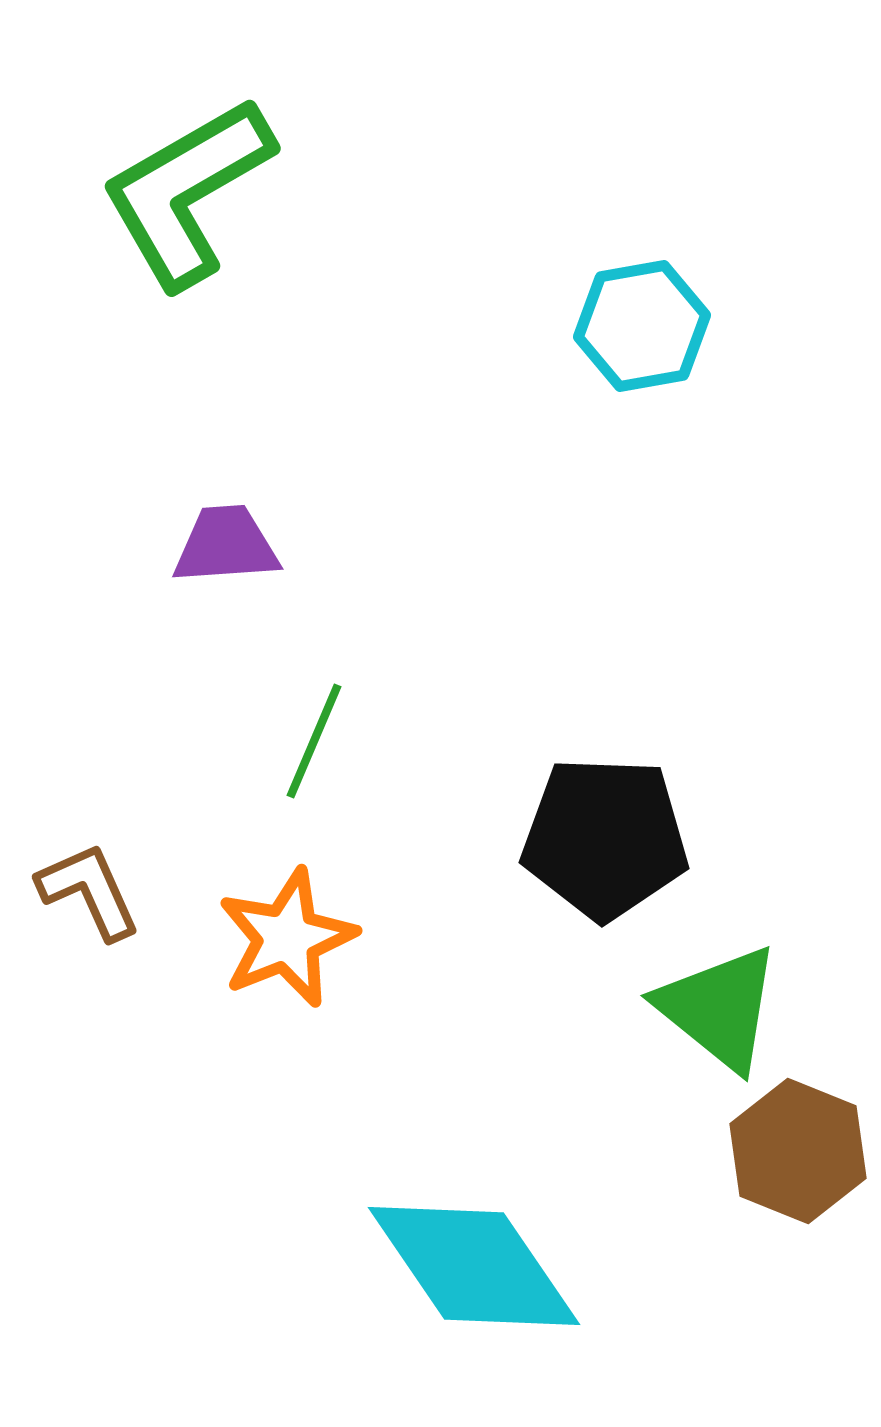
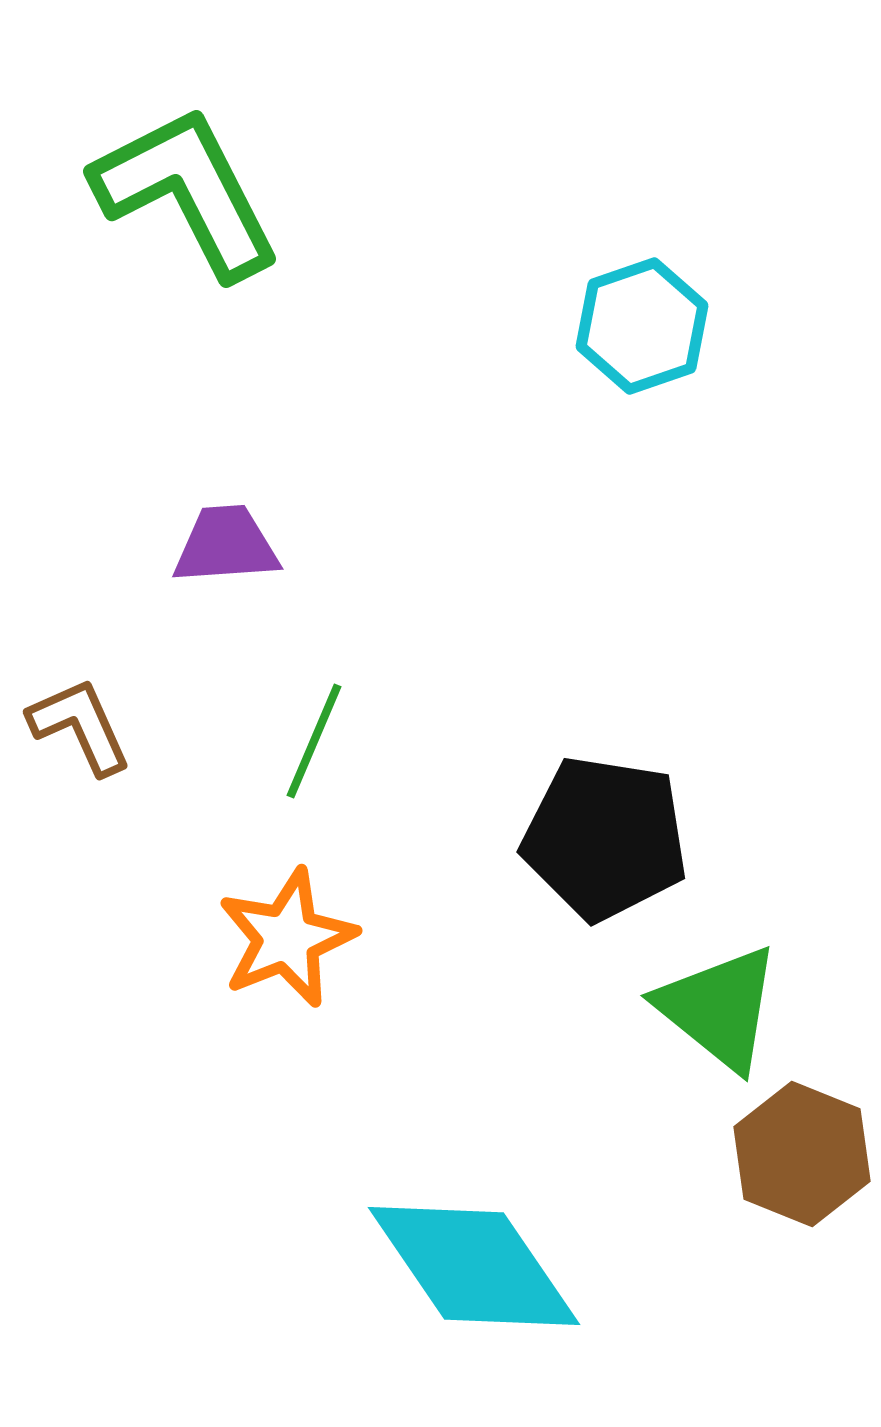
green L-shape: rotated 93 degrees clockwise
cyan hexagon: rotated 9 degrees counterclockwise
black pentagon: rotated 7 degrees clockwise
brown L-shape: moved 9 px left, 165 px up
brown hexagon: moved 4 px right, 3 px down
